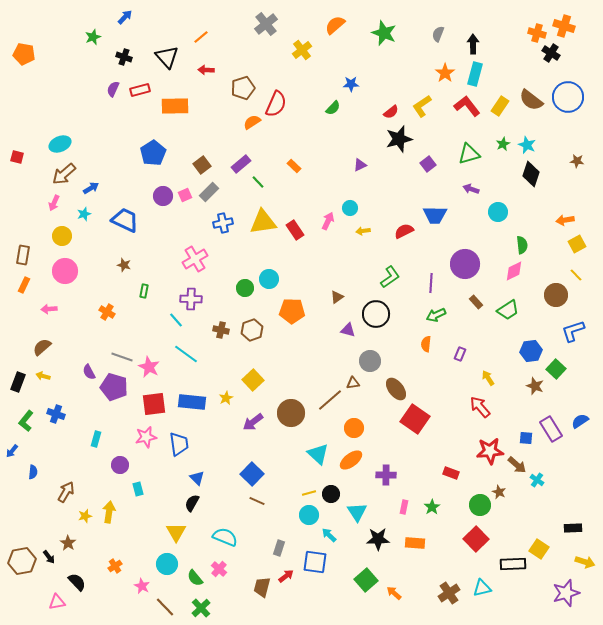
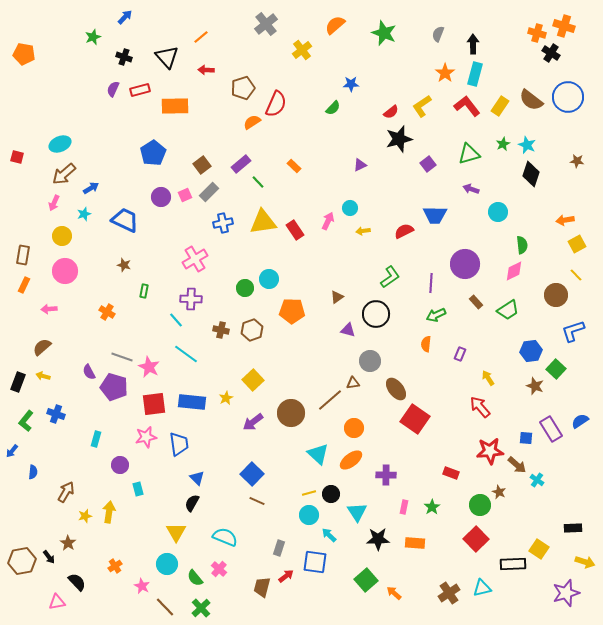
purple circle at (163, 196): moved 2 px left, 1 px down
